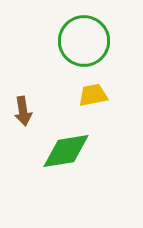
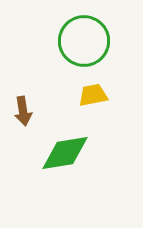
green diamond: moved 1 px left, 2 px down
